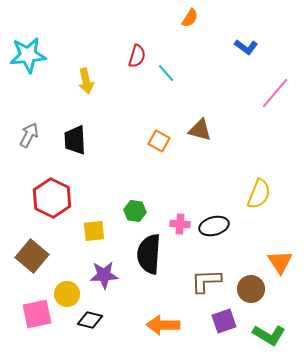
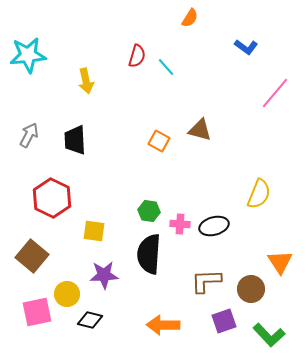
cyan line: moved 6 px up
green hexagon: moved 14 px right
yellow square: rotated 15 degrees clockwise
pink square: moved 2 px up
green L-shape: rotated 16 degrees clockwise
